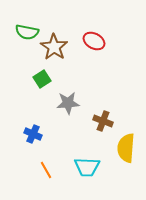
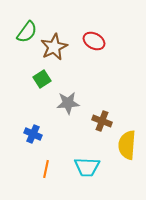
green semicircle: rotated 65 degrees counterclockwise
brown star: rotated 12 degrees clockwise
brown cross: moved 1 px left
yellow semicircle: moved 1 px right, 3 px up
orange line: moved 1 px up; rotated 42 degrees clockwise
